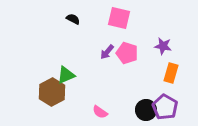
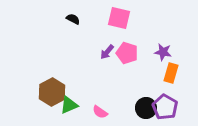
purple star: moved 6 px down
green triangle: moved 3 px right, 30 px down
black circle: moved 2 px up
